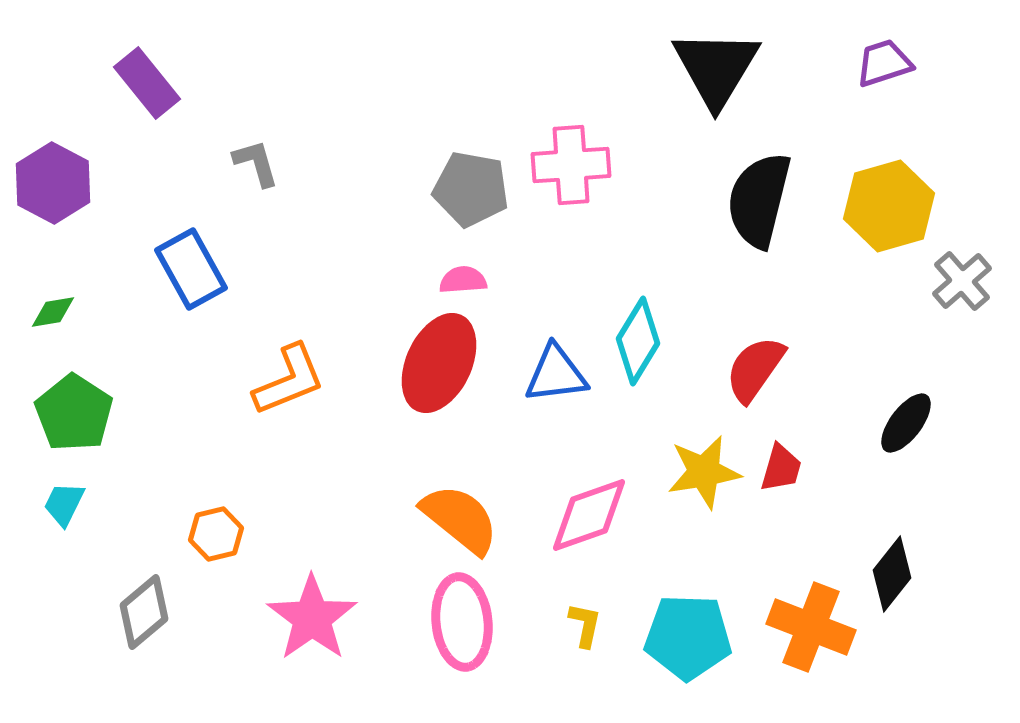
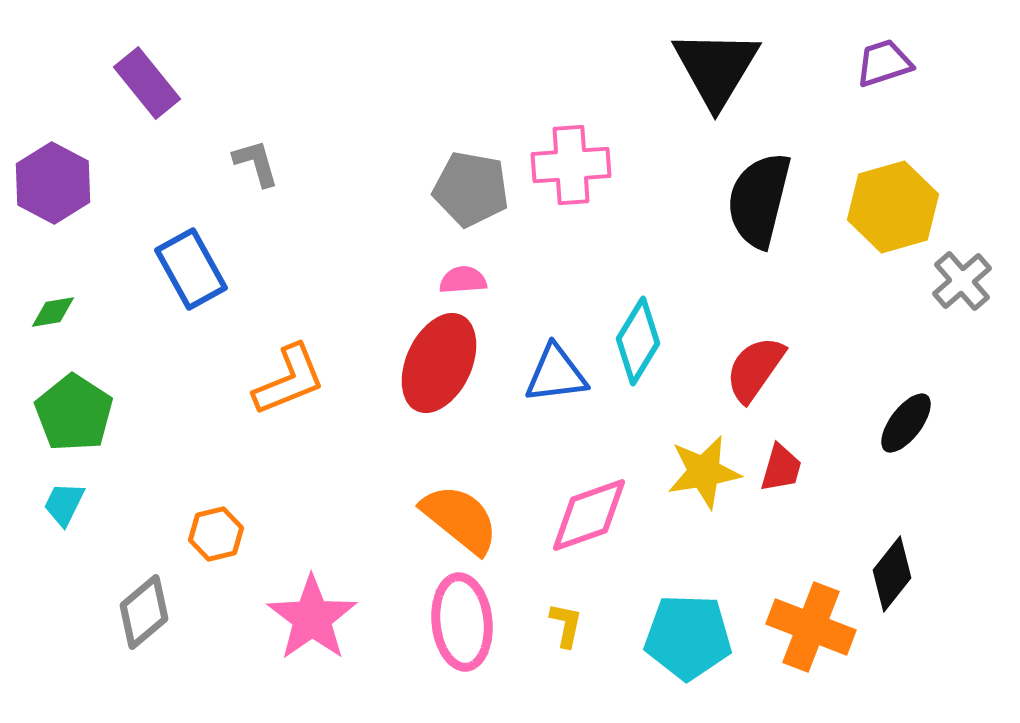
yellow hexagon: moved 4 px right, 1 px down
yellow L-shape: moved 19 px left
